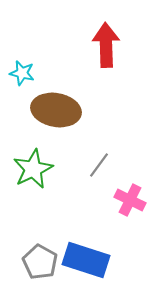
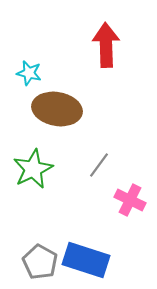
cyan star: moved 7 px right
brown ellipse: moved 1 px right, 1 px up
